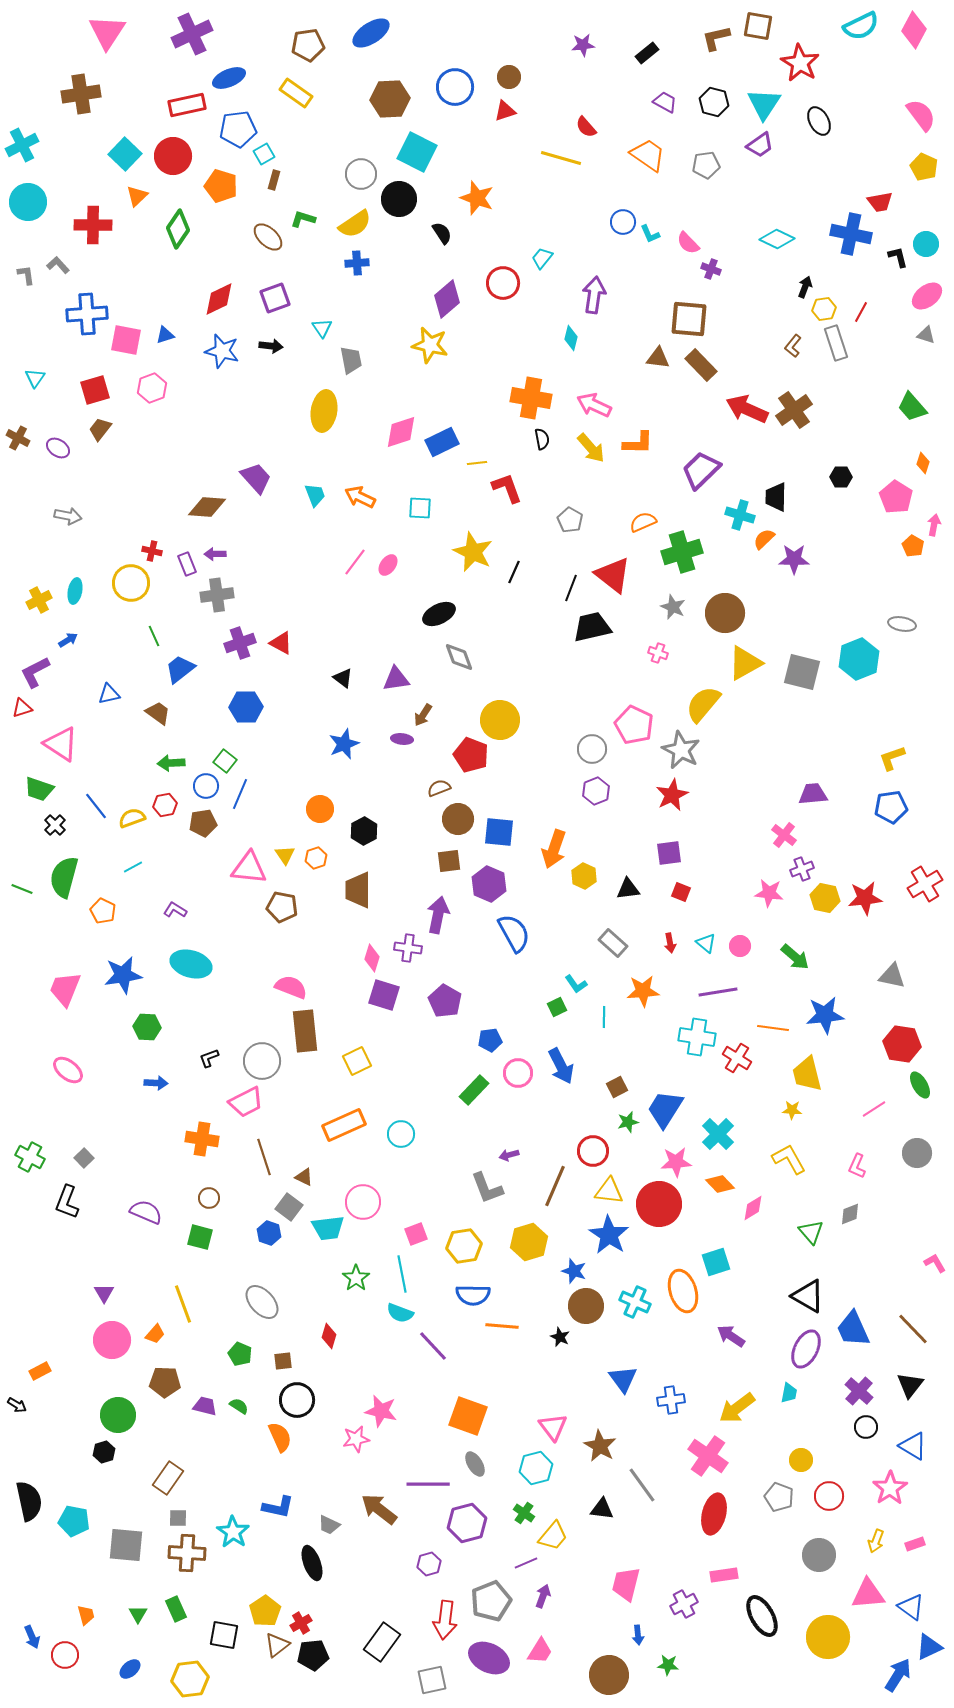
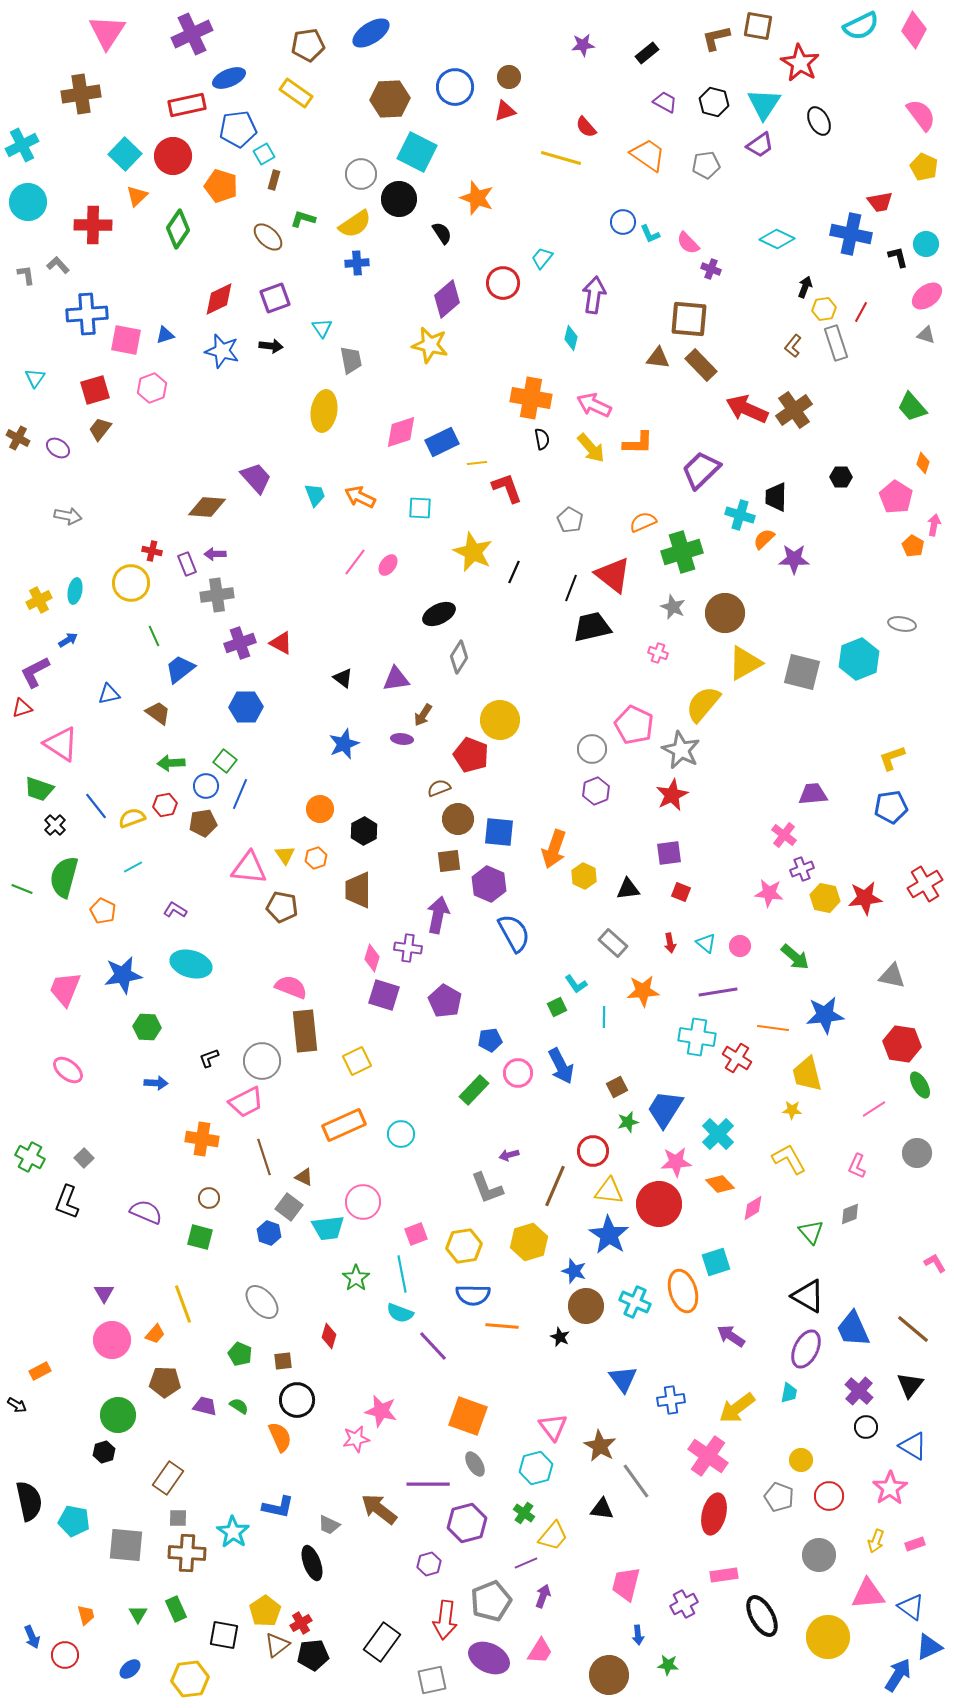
gray diamond at (459, 657): rotated 52 degrees clockwise
brown line at (913, 1329): rotated 6 degrees counterclockwise
gray line at (642, 1485): moved 6 px left, 4 px up
